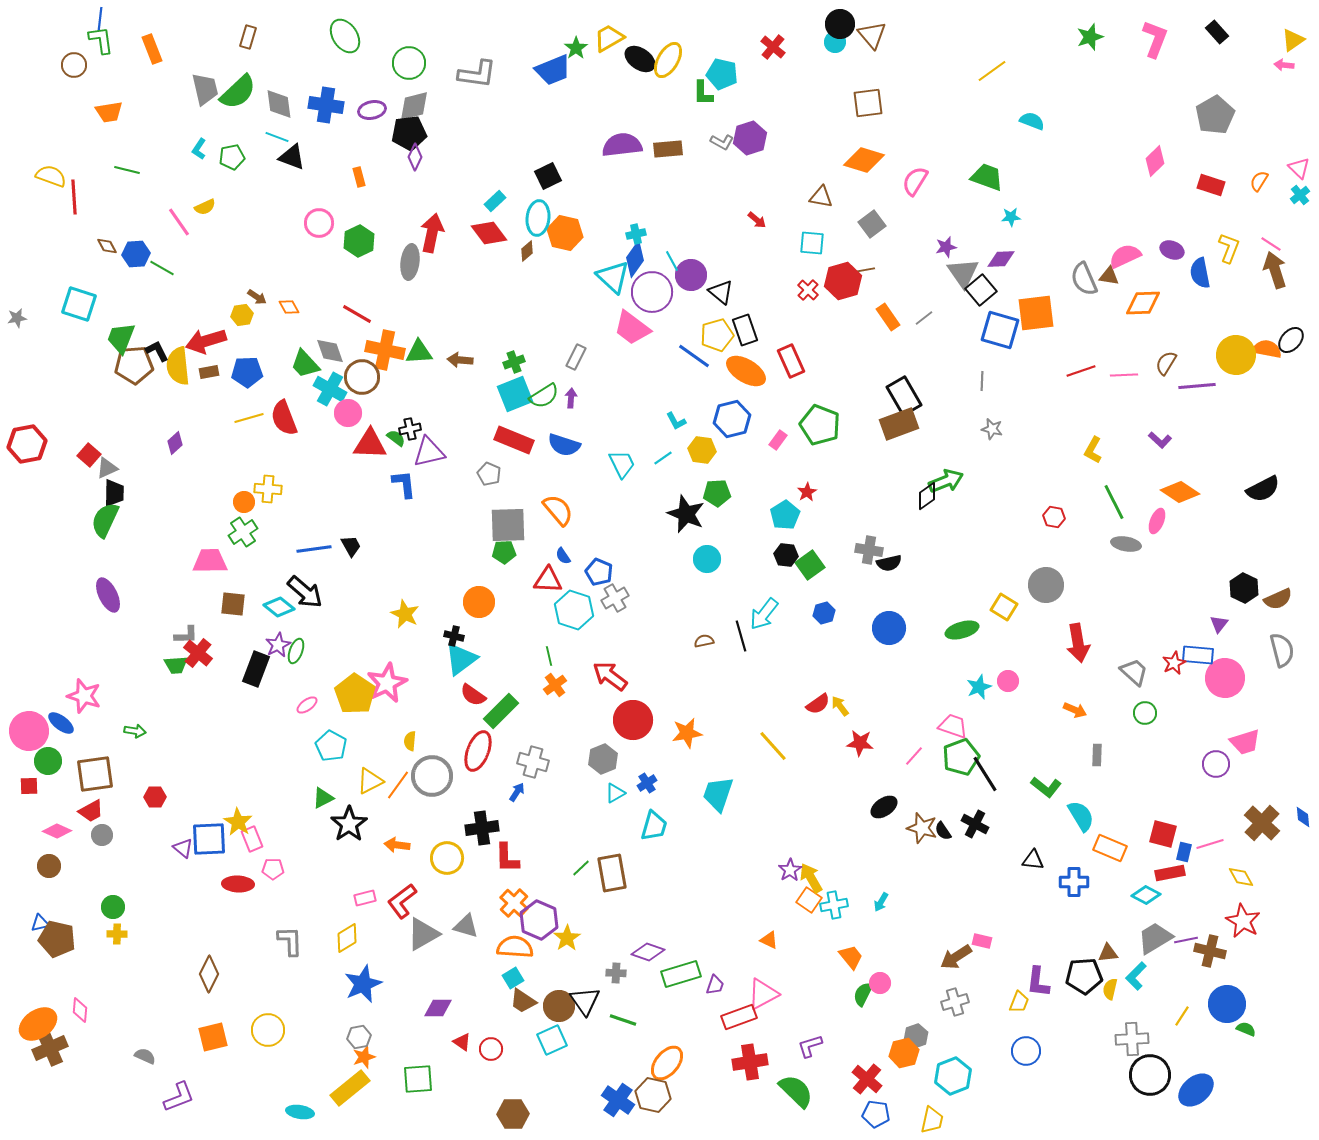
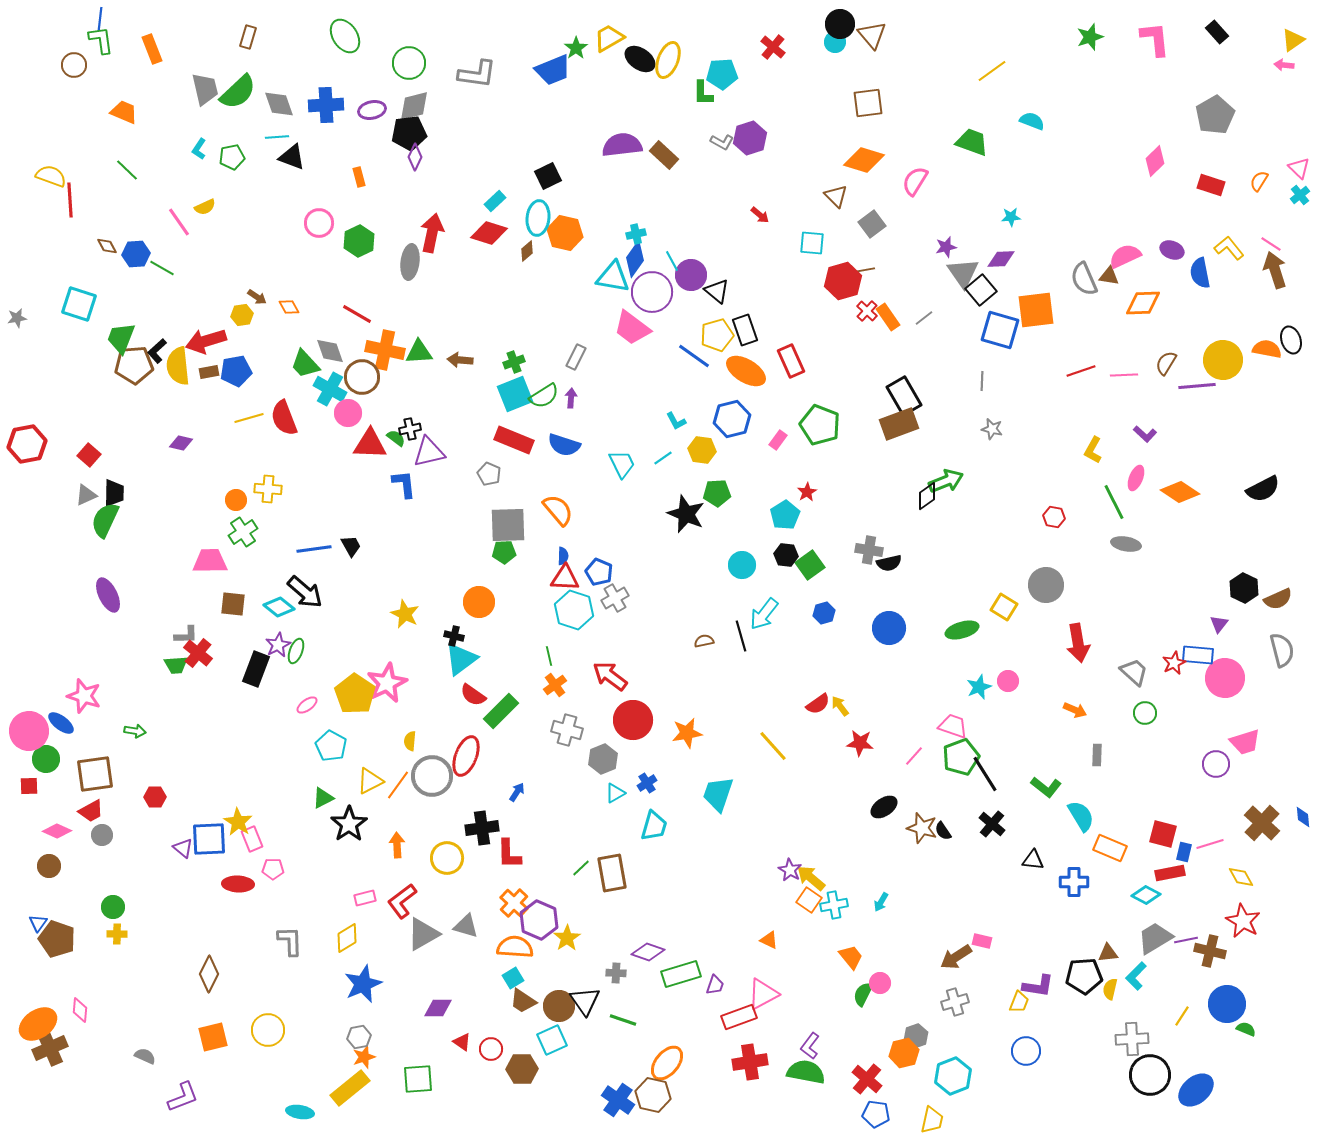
pink L-shape at (1155, 39): rotated 27 degrees counterclockwise
yellow ellipse at (668, 60): rotated 9 degrees counterclockwise
cyan pentagon at (722, 74): rotated 16 degrees counterclockwise
gray diamond at (279, 104): rotated 12 degrees counterclockwise
blue cross at (326, 105): rotated 12 degrees counterclockwise
orange trapezoid at (109, 112): moved 15 px right; rotated 148 degrees counterclockwise
cyan line at (277, 137): rotated 25 degrees counterclockwise
brown rectangle at (668, 149): moved 4 px left, 6 px down; rotated 48 degrees clockwise
green line at (127, 170): rotated 30 degrees clockwise
green trapezoid at (987, 177): moved 15 px left, 35 px up
red line at (74, 197): moved 4 px left, 3 px down
brown triangle at (821, 197): moved 15 px right, 1 px up; rotated 35 degrees clockwise
red arrow at (757, 220): moved 3 px right, 5 px up
red diamond at (489, 233): rotated 36 degrees counterclockwise
yellow L-shape at (1229, 248): rotated 60 degrees counterclockwise
cyan triangle at (613, 277): rotated 33 degrees counterclockwise
red cross at (808, 290): moved 59 px right, 21 px down
black triangle at (721, 292): moved 4 px left, 1 px up
orange square at (1036, 313): moved 3 px up
black ellipse at (1291, 340): rotated 60 degrees counterclockwise
black L-shape at (157, 351): rotated 105 degrees counterclockwise
yellow circle at (1236, 355): moved 13 px left, 5 px down
blue pentagon at (247, 372): moved 11 px left, 1 px up; rotated 8 degrees counterclockwise
purple L-shape at (1160, 440): moved 15 px left, 6 px up
purple diamond at (175, 443): moved 6 px right; rotated 55 degrees clockwise
gray triangle at (107, 468): moved 21 px left, 27 px down
orange circle at (244, 502): moved 8 px left, 2 px up
pink ellipse at (1157, 521): moved 21 px left, 43 px up
blue semicircle at (563, 556): rotated 144 degrees counterclockwise
cyan circle at (707, 559): moved 35 px right, 6 px down
red triangle at (548, 580): moved 17 px right, 2 px up
red ellipse at (478, 751): moved 12 px left, 5 px down
green circle at (48, 761): moved 2 px left, 2 px up
gray cross at (533, 762): moved 34 px right, 32 px up
black cross at (975, 824): moved 17 px right; rotated 12 degrees clockwise
orange arrow at (397, 845): rotated 80 degrees clockwise
red L-shape at (507, 858): moved 2 px right, 4 px up
purple star at (790, 870): rotated 10 degrees counterclockwise
yellow arrow at (811, 878): rotated 20 degrees counterclockwise
blue triangle at (40, 923): moved 2 px left; rotated 42 degrees counterclockwise
brown pentagon at (57, 939): rotated 6 degrees clockwise
purple L-shape at (1038, 982): moved 4 px down; rotated 88 degrees counterclockwise
purple L-shape at (810, 1046): rotated 36 degrees counterclockwise
green semicircle at (796, 1091): moved 10 px right, 19 px up; rotated 33 degrees counterclockwise
purple L-shape at (179, 1097): moved 4 px right
brown hexagon at (513, 1114): moved 9 px right, 45 px up
